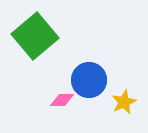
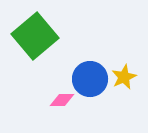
blue circle: moved 1 px right, 1 px up
yellow star: moved 25 px up
